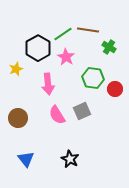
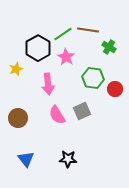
black star: moved 2 px left; rotated 24 degrees counterclockwise
